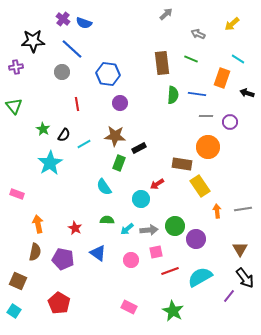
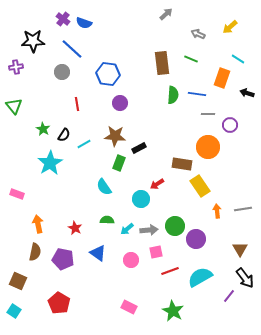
yellow arrow at (232, 24): moved 2 px left, 3 px down
gray line at (206, 116): moved 2 px right, 2 px up
purple circle at (230, 122): moved 3 px down
